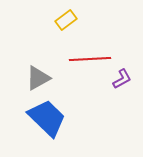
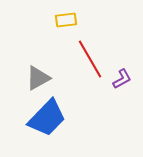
yellow rectangle: rotated 30 degrees clockwise
red line: rotated 63 degrees clockwise
blue trapezoid: rotated 90 degrees clockwise
